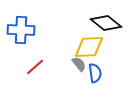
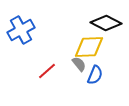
black diamond: rotated 12 degrees counterclockwise
blue cross: rotated 32 degrees counterclockwise
red line: moved 12 px right, 4 px down
blue semicircle: moved 2 px down; rotated 30 degrees clockwise
